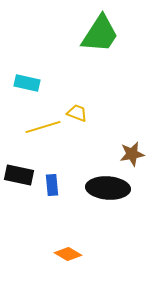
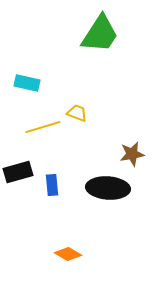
black rectangle: moved 1 px left, 3 px up; rotated 28 degrees counterclockwise
